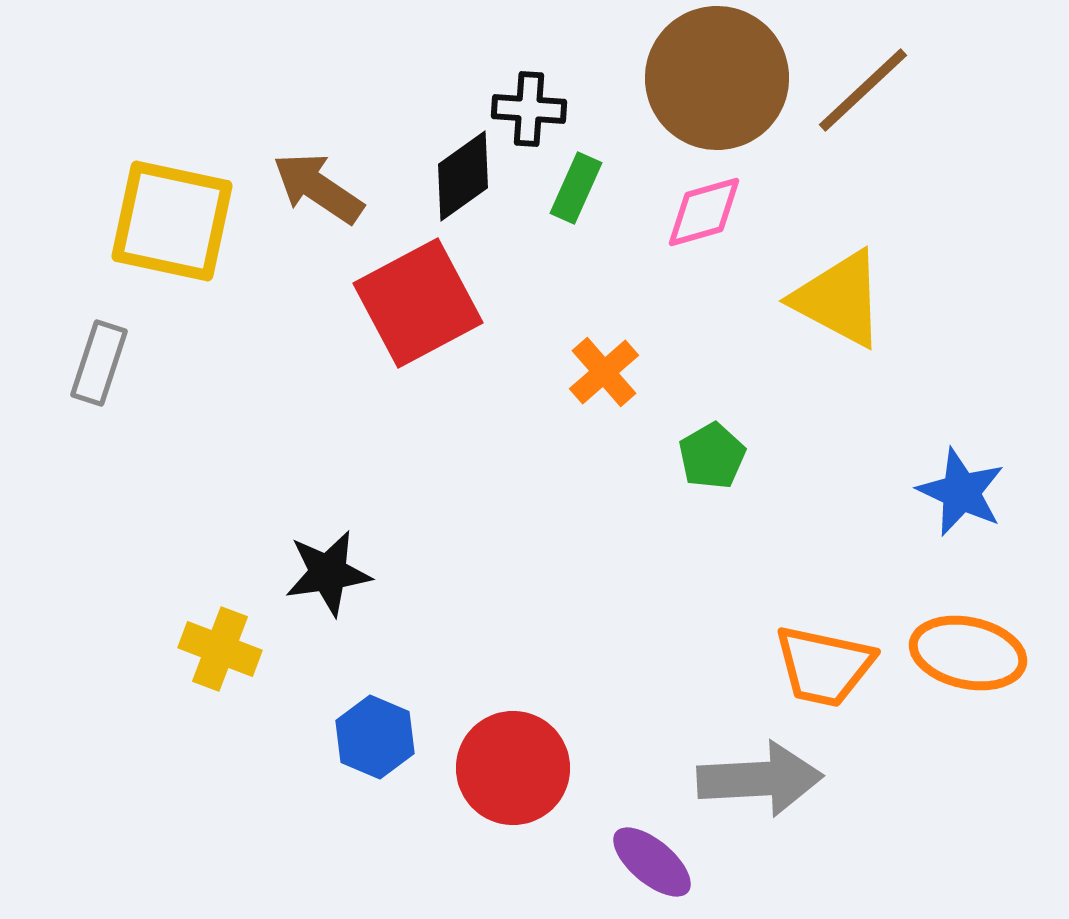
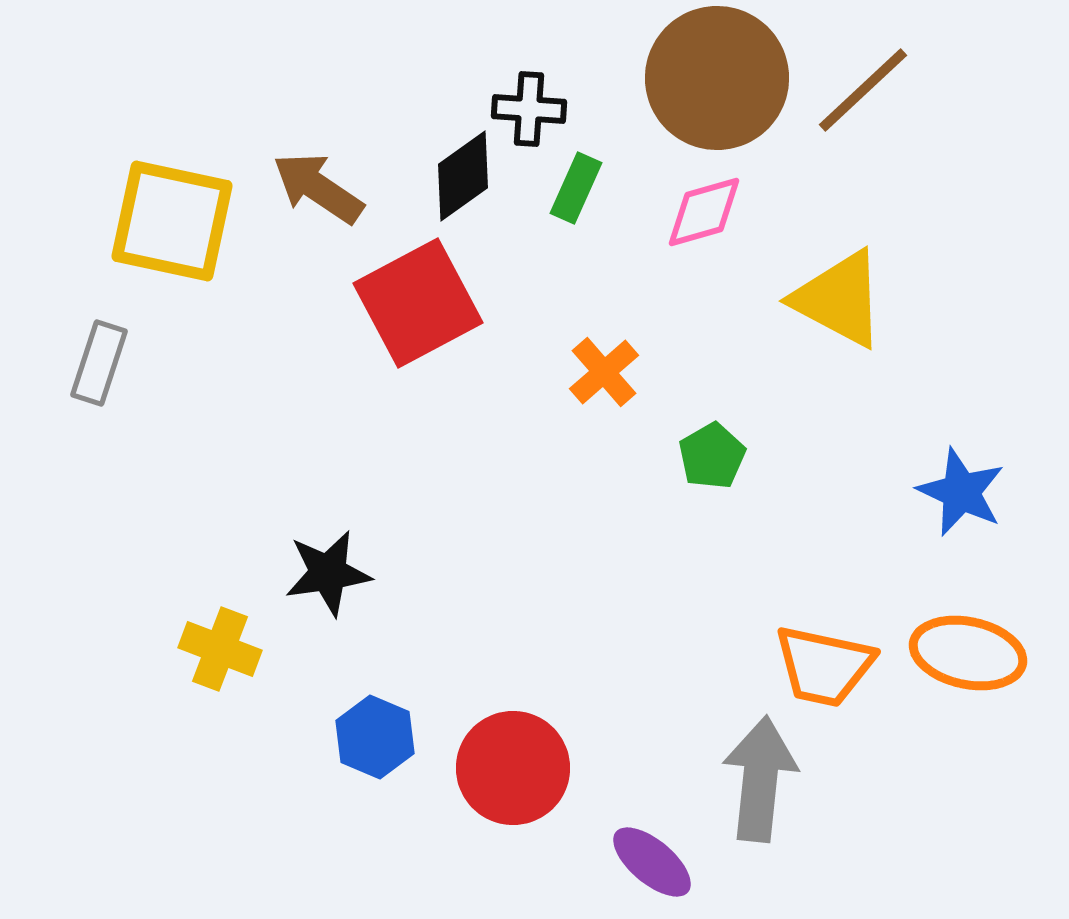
gray arrow: rotated 81 degrees counterclockwise
